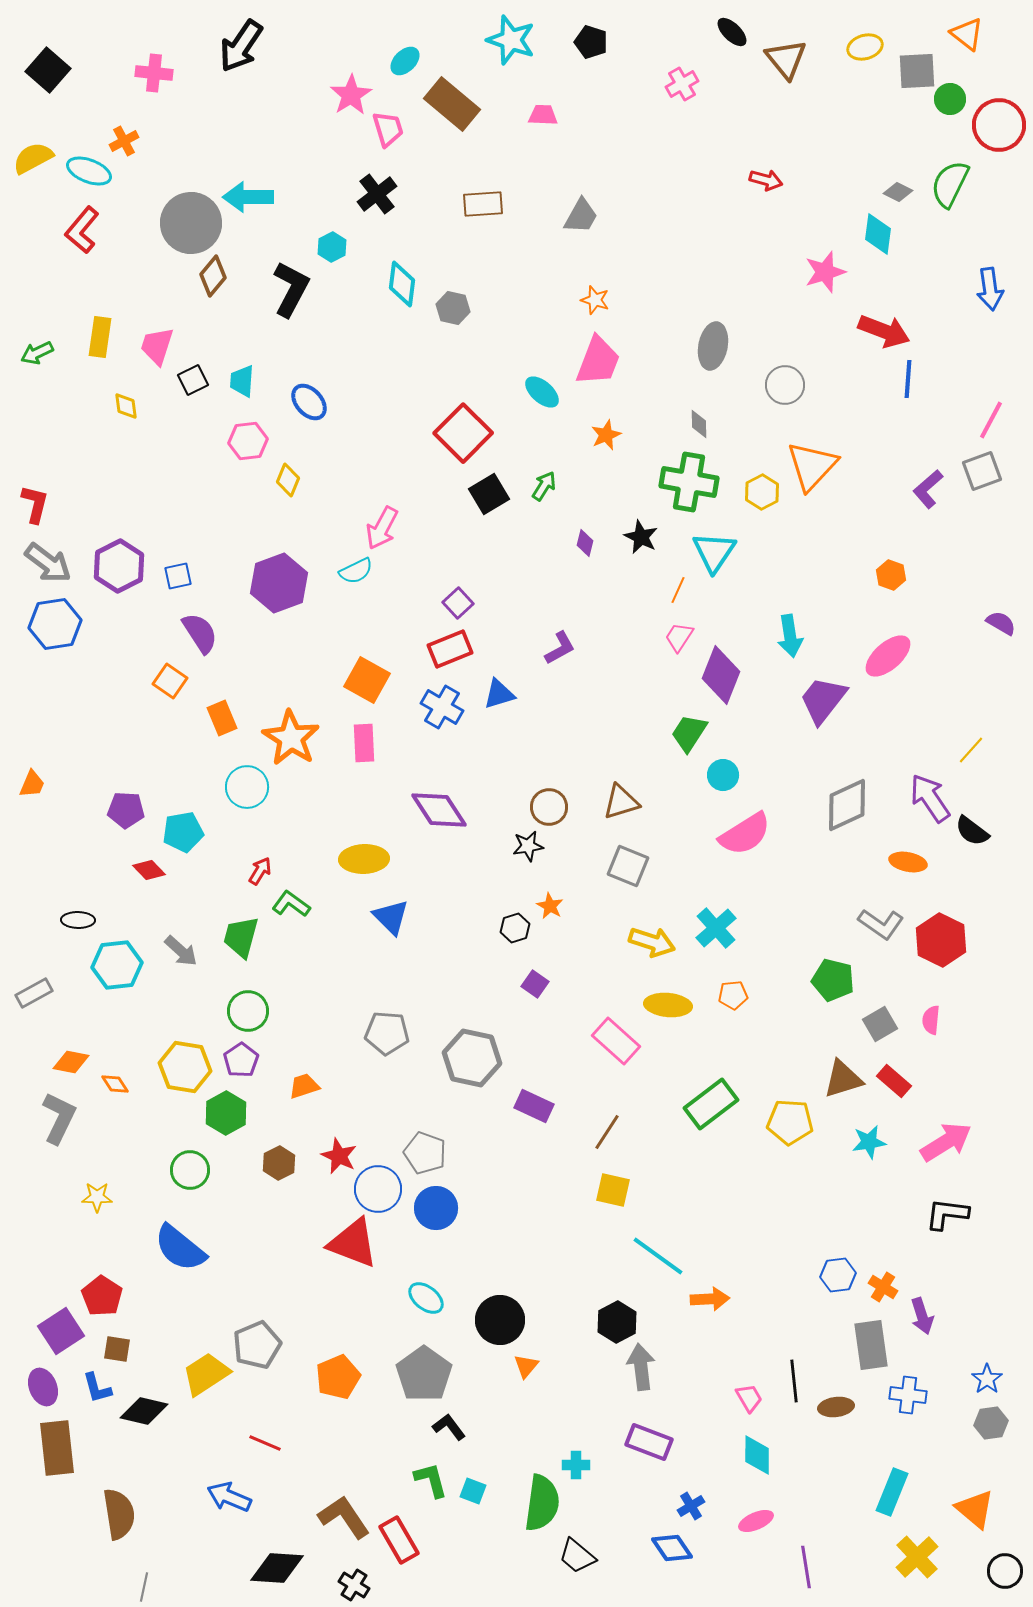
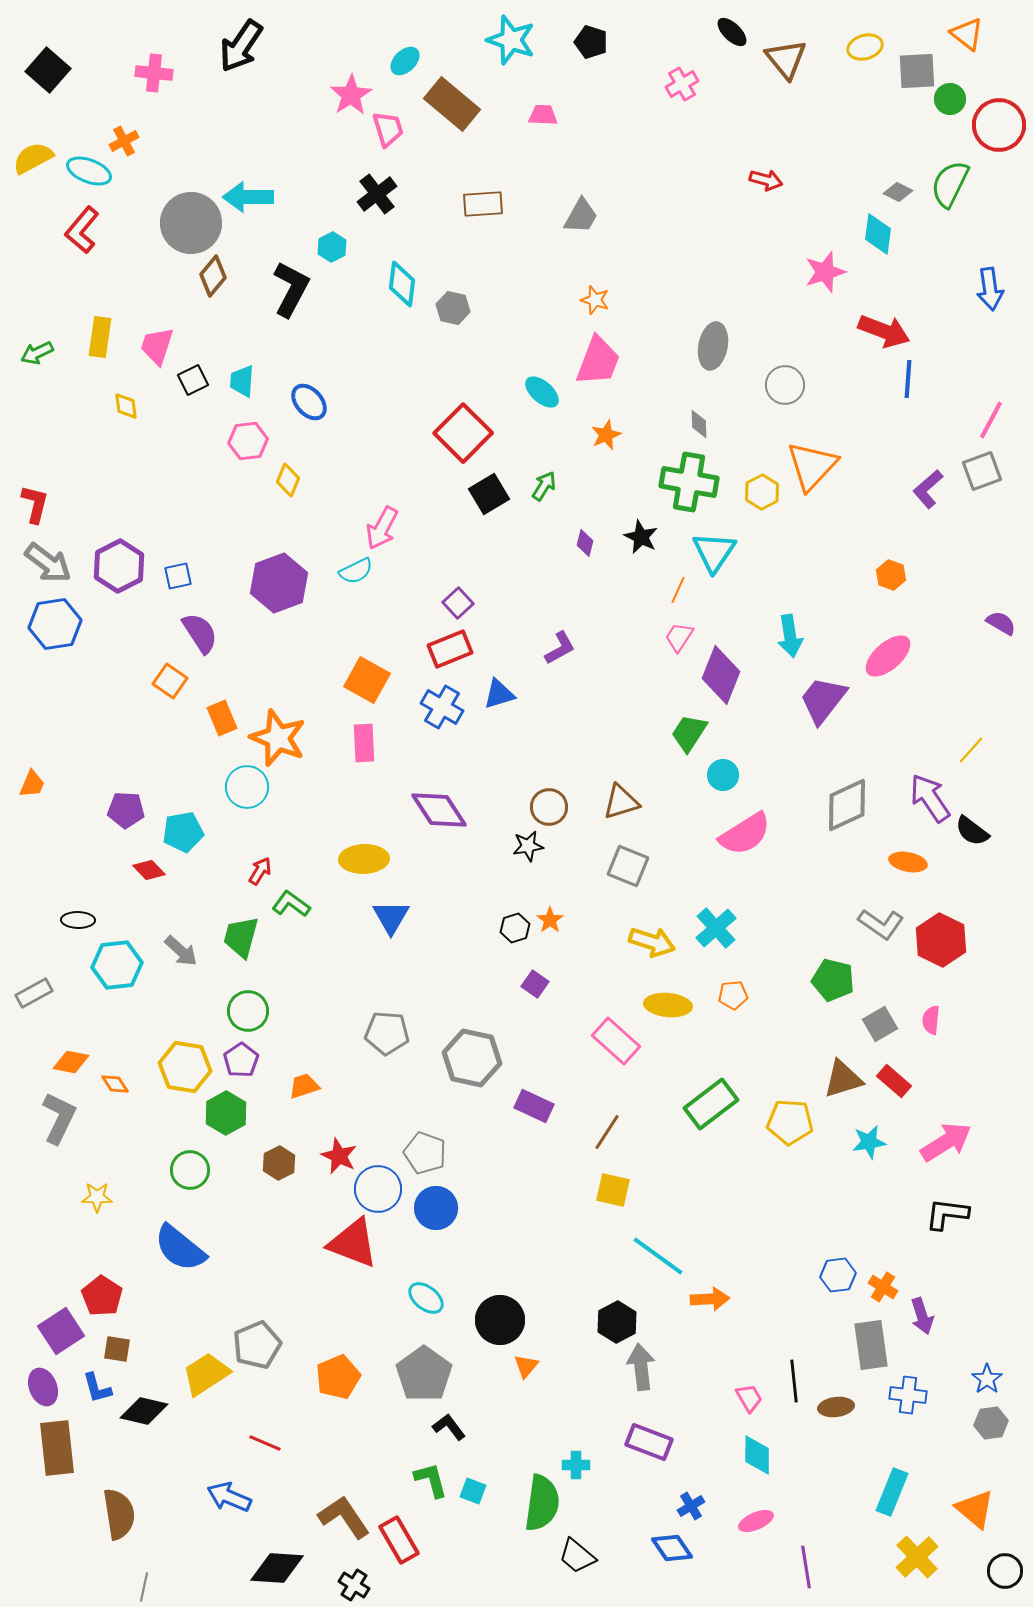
orange star at (291, 738): moved 13 px left; rotated 10 degrees counterclockwise
orange star at (550, 906): moved 14 px down; rotated 8 degrees clockwise
blue triangle at (391, 917): rotated 15 degrees clockwise
